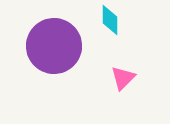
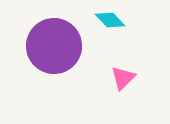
cyan diamond: rotated 44 degrees counterclockwise
